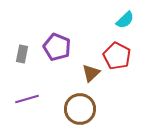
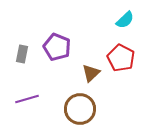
red pentagon: moved 4 px right, 2 px down
